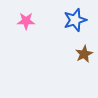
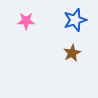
brown star: moved 12 px left, 1 px up
